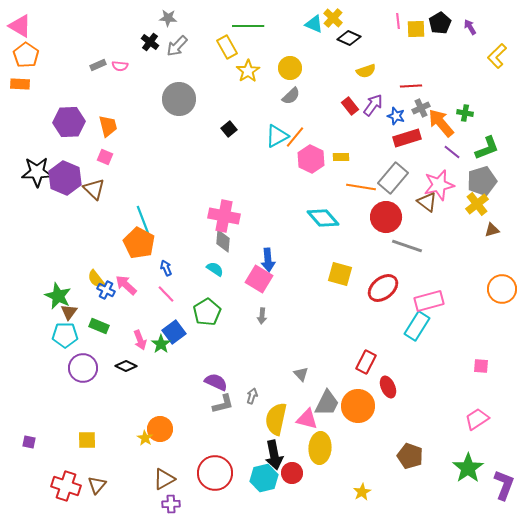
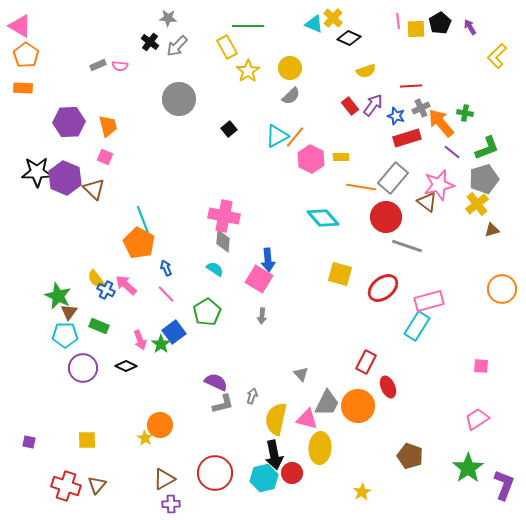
orange rectangle at (20, 84): moved 3 px right, 4 px down
gray pentagon at (482, 181): moved 2 px right, 2 px up
orange circle at (160, 429): moved 4 px up
